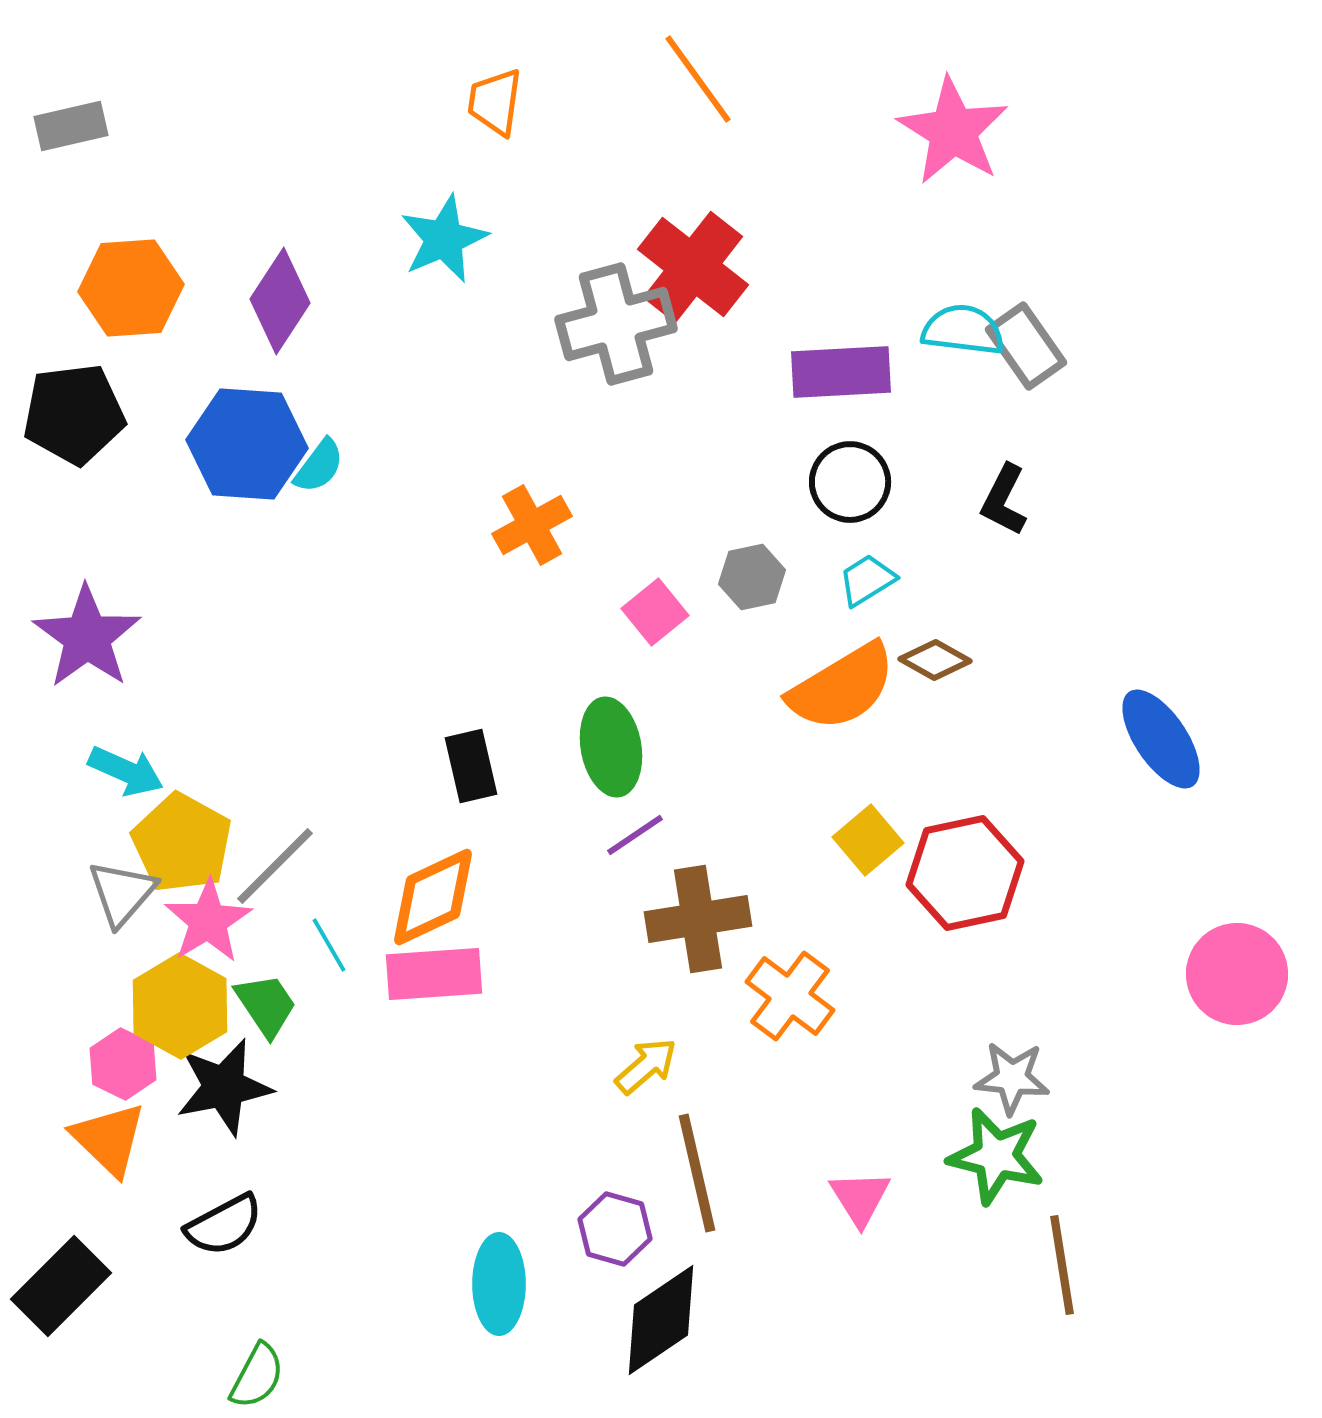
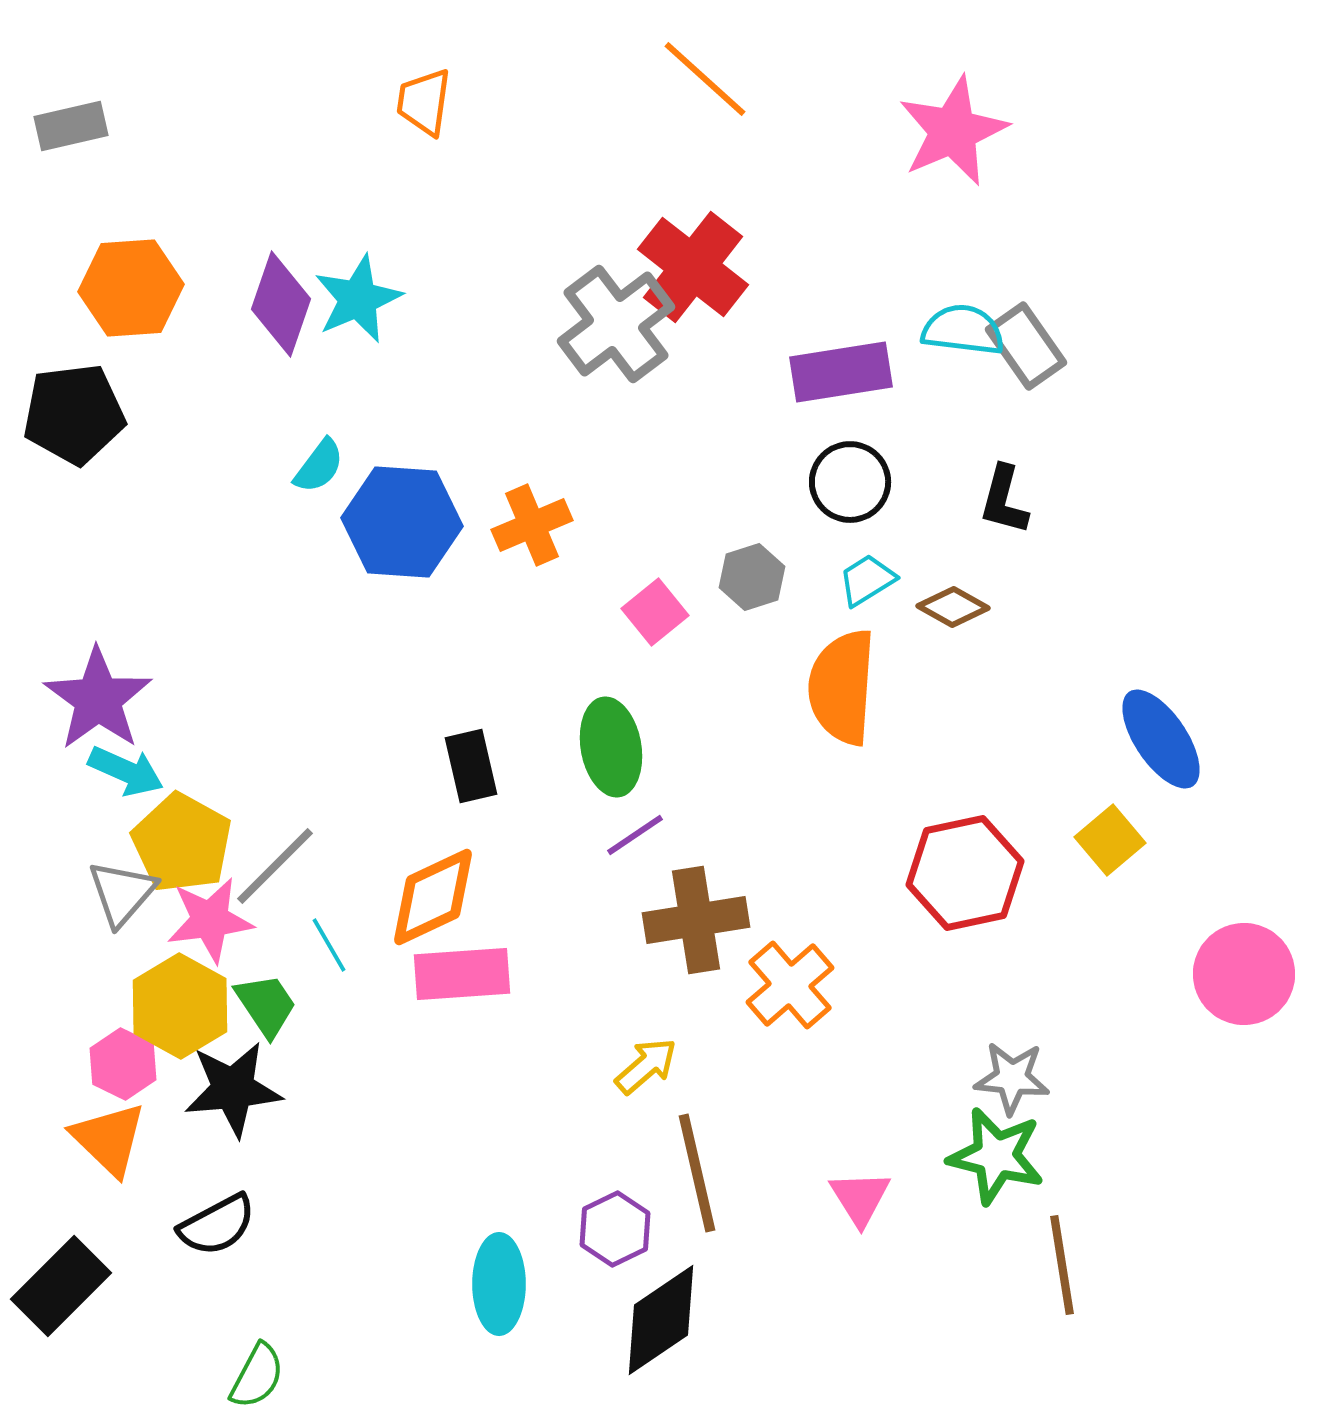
orange line at (698, 79): moved 7 px right; rotated 12 degrees counterclockwise
orange trapezoid at (495, 102): moved 71 px left
pink star at (953, 131): rotated 17 degrees clockwise
cyan star at (444, 239): moved 86 px left, 60 px down
purple diamond at (280, 301): moved 1 px right, 3 px down; rotated 14 degrees counterclockwise
gray cross at (616, 324): rotated 22 degrees counterclockwise
purple rectangle at (841, 372): rotated 6 degrees counterclockwise
blue hexagon at (247, 444): moved 155 px right, 78 px down
black L-shape at (1004, 500): rotated 12 degrees counterclockwise
orange cross at (532, 525): rotated 6 degrees clockwise
gray hexagon at (752, 577): rotated 6 degrees counterclockwise
purple star at (87, 637): moved 11 px right, 62 px down
brown diamond at (935, 660): moved 18 px right, 53 px up
orange semicircle at (842, 687): rotated 125 degrees clockwise
yellow square at (868, 840): moved 242 px right
brown cross at (698, 919): moved 2 px left, 1 px down
pink star at (208, 921): moved 2 px right, 1 px up; rotated 24 degrees clockwise
pink rectangle at (434, 974): moved 28 px right
pink circle at (1237, 974): moved 7 px right
orange cross at (790, 996): moved 11 px up; rotated 12 degrees clockwise
black star at (224, 1087): moved 9 px right, 2 px down; rotated 6 degrees clockwise
black semicircle at (224, 1225): moved 7 px left
purple hexagon at (615, 1229): rotated 18 degrees clockwise
